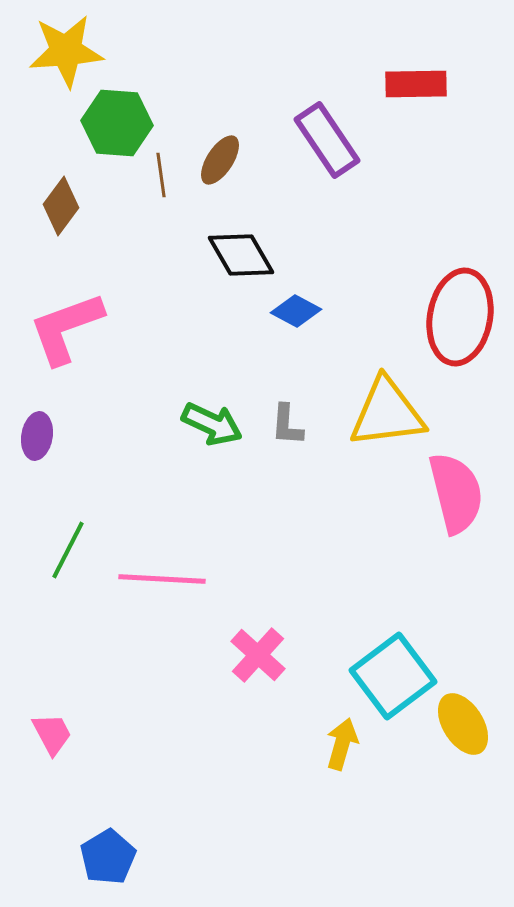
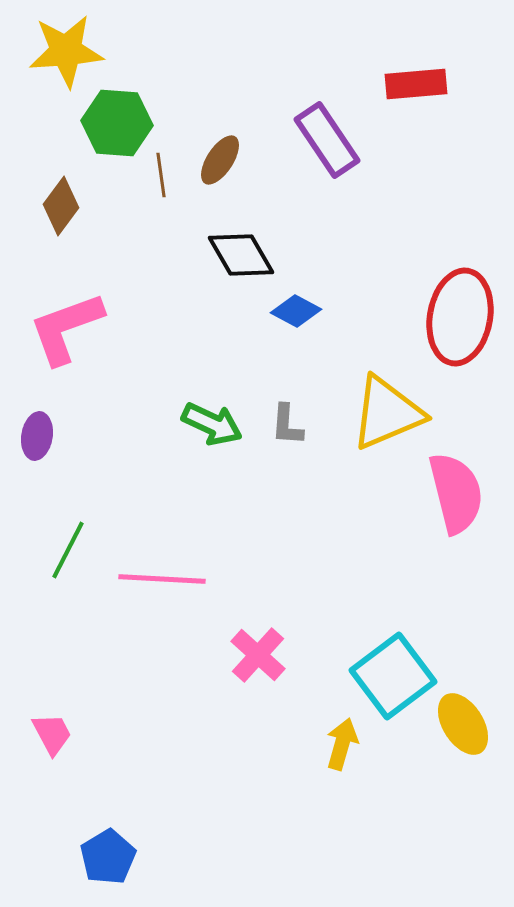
red rectangle: rotated 4 degrees counterclockwise
yellow triangle: rotated 16 degrees counterclockwise
